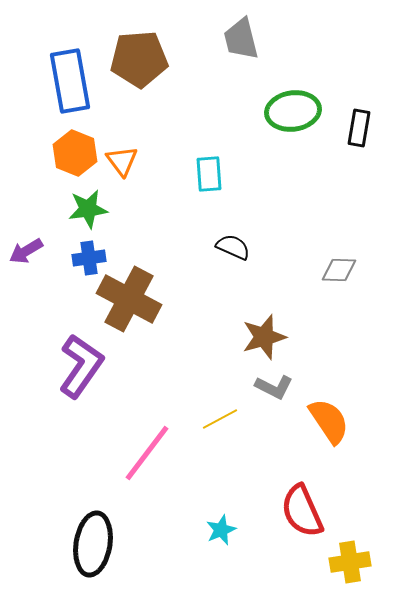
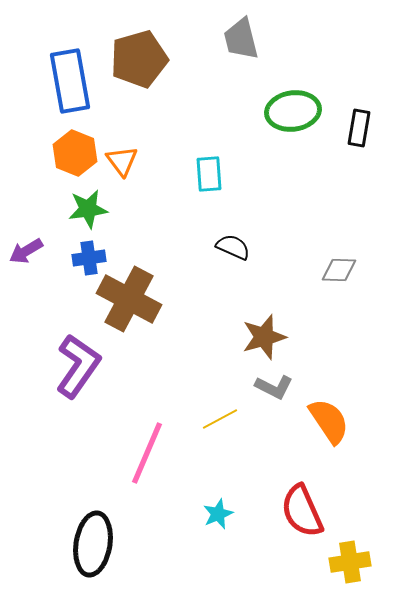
brown pentagon: rotated 12 degrees counterclockwise
purple L-shape: moved 3 px left
pink line: rotated 14 degrees counterclockwise
cyan star: moved 3 px left, 16 px up
